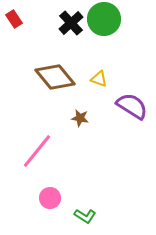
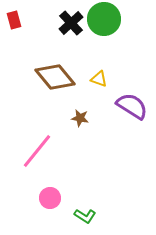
red rectangle: moved 1 px down; rotated 18 degrees clockwise
